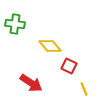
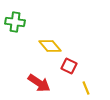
green cross: moved 2 px up
red arrow: moved 8 px right
yellow line: moved 2 px right, 1 px up
